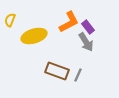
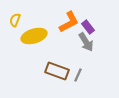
yellow semicircle: moved 5 px right
